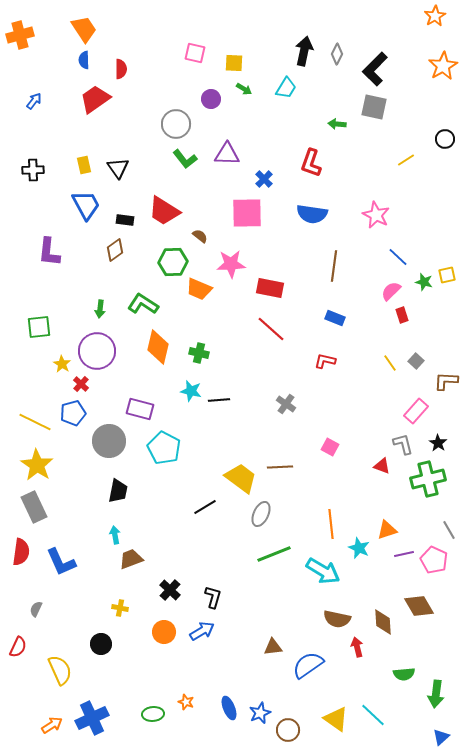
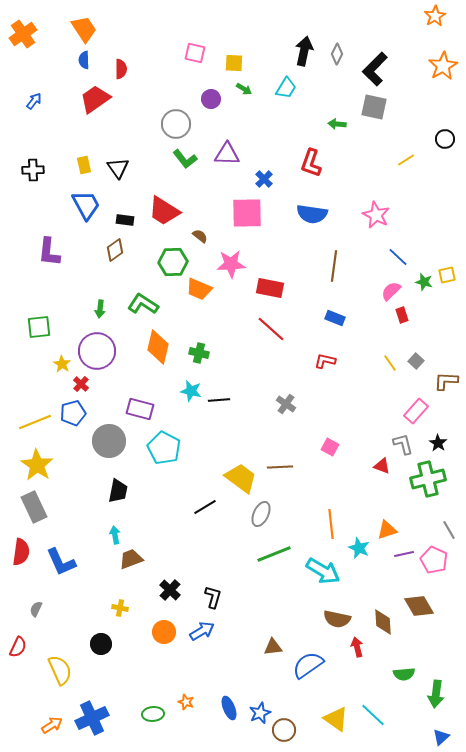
orange cross at (20, 35): moved 3 px right, 1 px up; rotated 20 degrees counterclockwise
yellow line at (35, 422): rotated 48 degrees counterclockwise
brown circle at (288, 730): moved 4 px left
